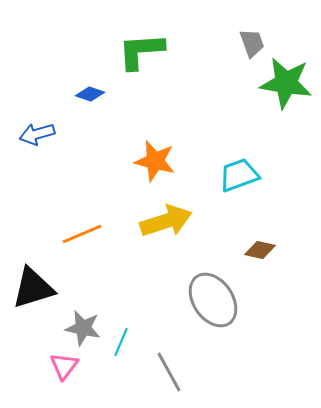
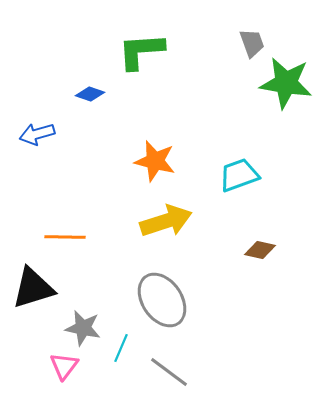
orange line: moved 17 px left, 3 px down; rotated 24 degrees clockwise
gray ellipse: moved 51 px left
cyan line: moved 6 px down
gray line: rotated 24 degrees counterclockwise
